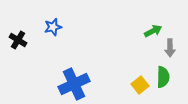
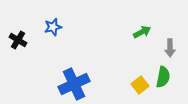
green arrow: moved 11 px left, 1 px down
green semicircle: rotated 10 degrees clockwise
